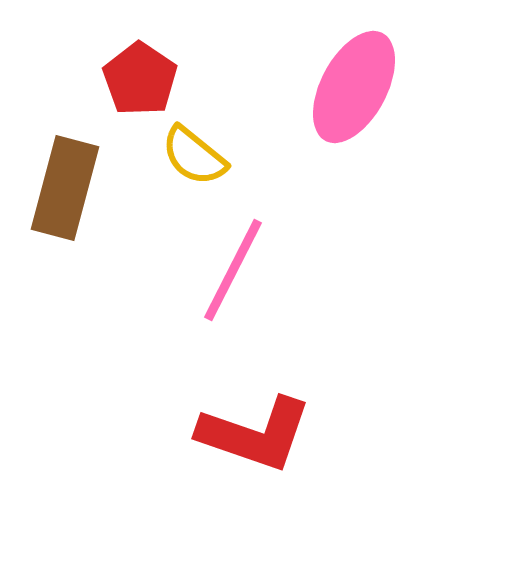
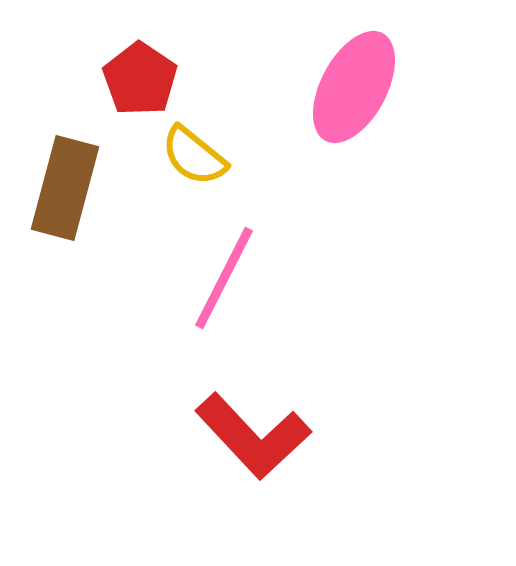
pink line: moved 9 px left, 8 px down
red L-shape: moved 2 px left, 2 px down; rotated 28 degrees clockwise
